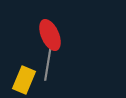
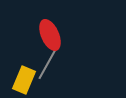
gray line: rotated 20 degrees clockwise
